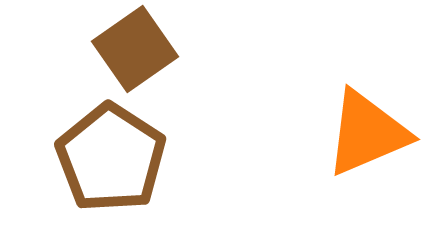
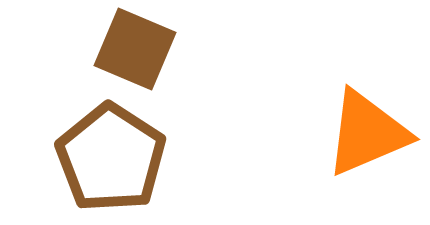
brown square: rotated 32 degrees counterclockwise
